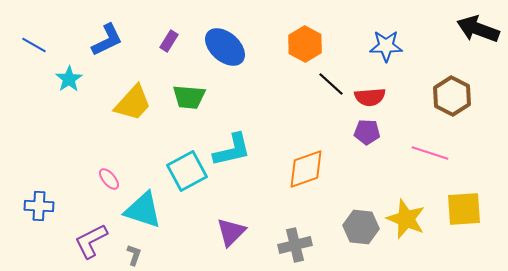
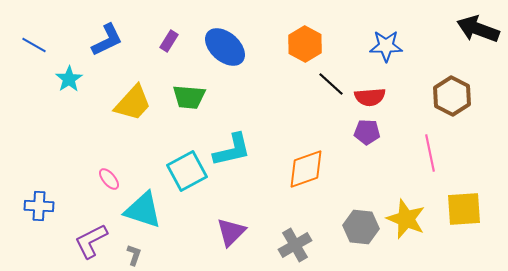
pink line: rotated 60 degrees clockwise
gray cross: rotated 16 degrees counterclockwise
